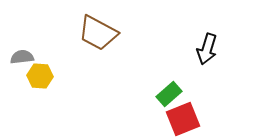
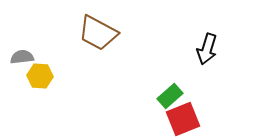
green rectangle: moved 1 px right, 2 px down
